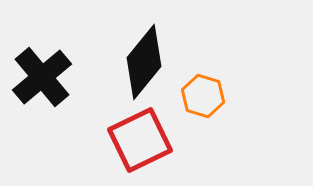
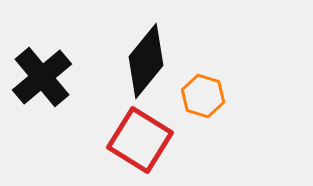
black diamond: moved 2 px right, 1 px up
red square: rotated 32 degrees counterclockwise
